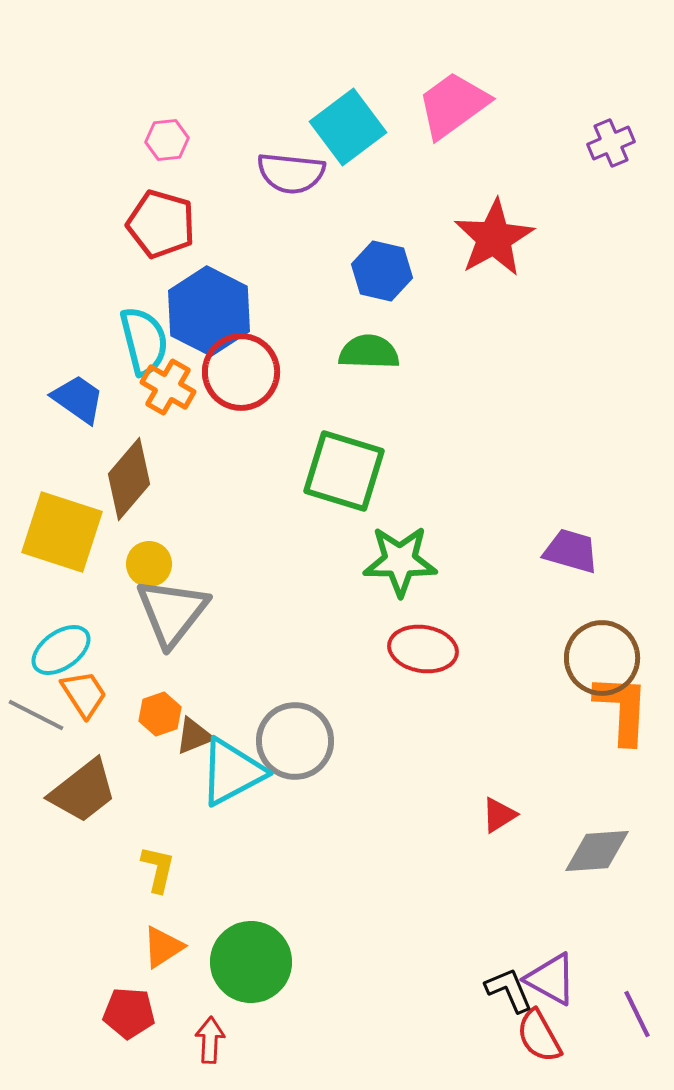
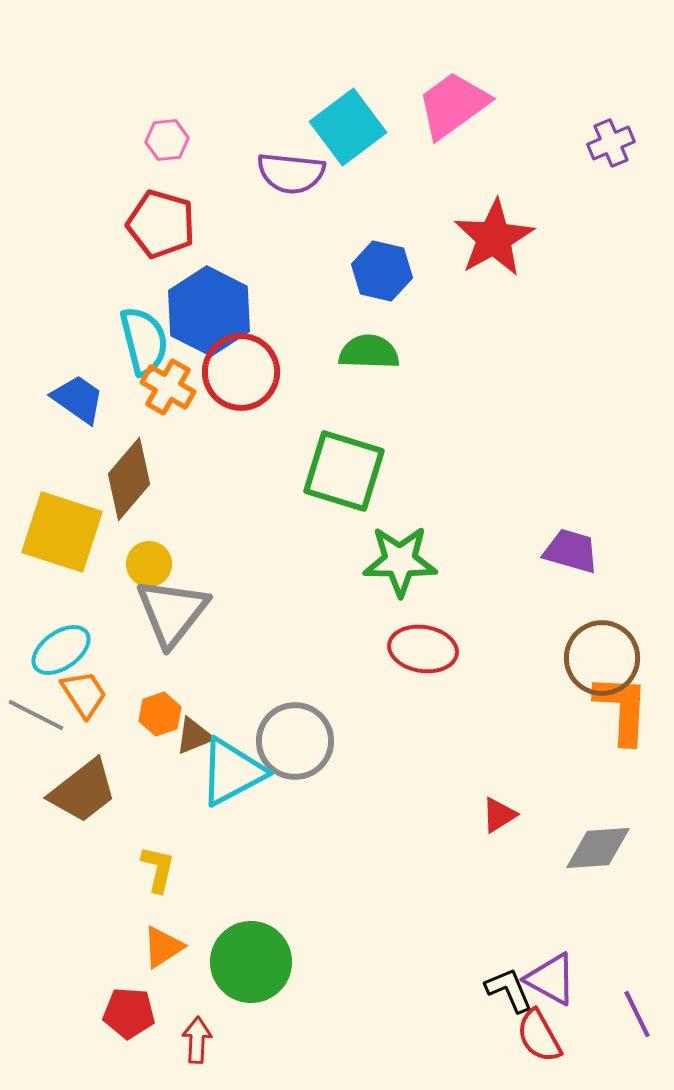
gray diamond at (597, 851): moved 1 px right, 3 px up
red arrow at (210, 1040): moved 13 px left
